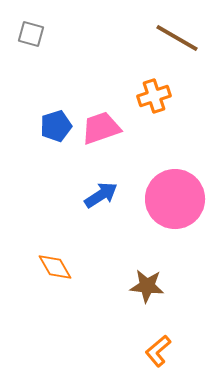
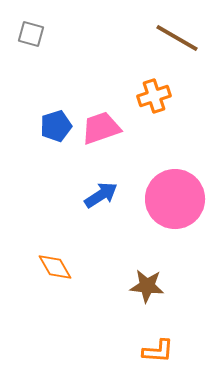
orange L-shape: rotated 136 degrees counterclockwise
